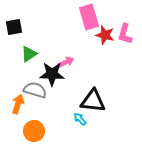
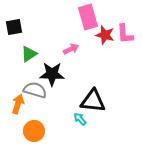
pink rectangle: moved 1 px left
pink L-shape: rotated 20 degrees counterclockwise
pink arrow: moved 5 px right, 13 px up
